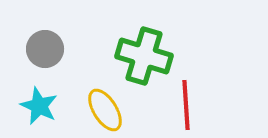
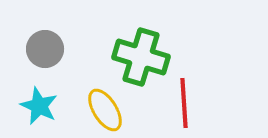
green cross: moved 3 px left, 1 px down
red line: moved 2 px left, 2 px up
